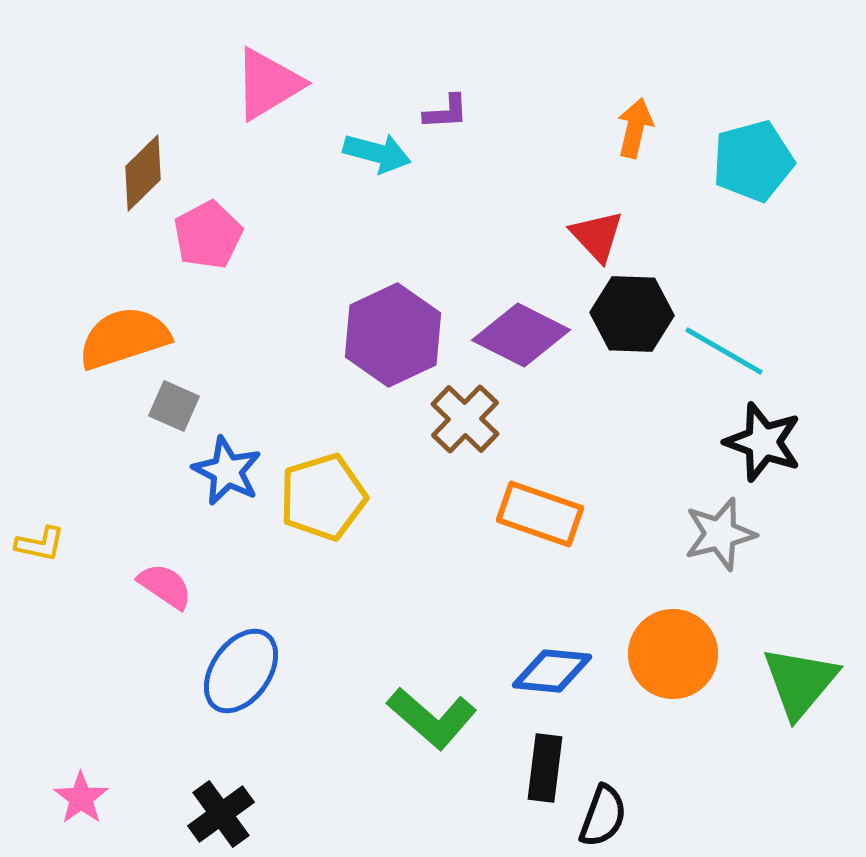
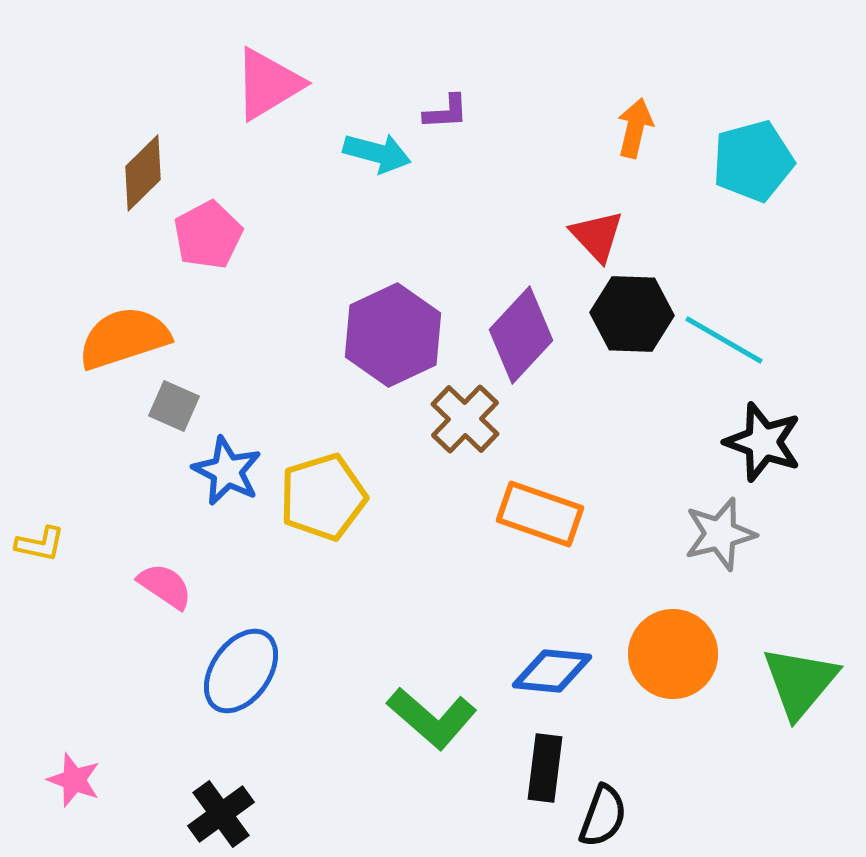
purple diamond: rotated 74 degrees counterclockwise
cyan line: moved 11 px up
pink star: moved 7 px left, 18 px up; rotated 16 degrees counterclockwise
